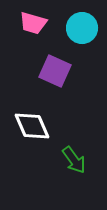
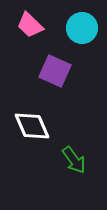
pink trapezoid: moved 3 px left, 2 px down; rotated 28 degrees clockwise
